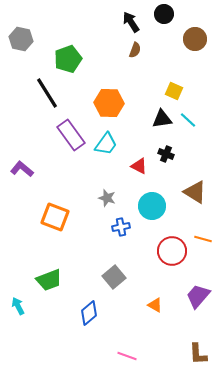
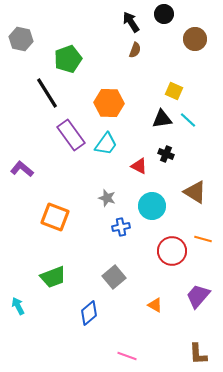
green trapezoid: moved 4 px right, 3 px up
